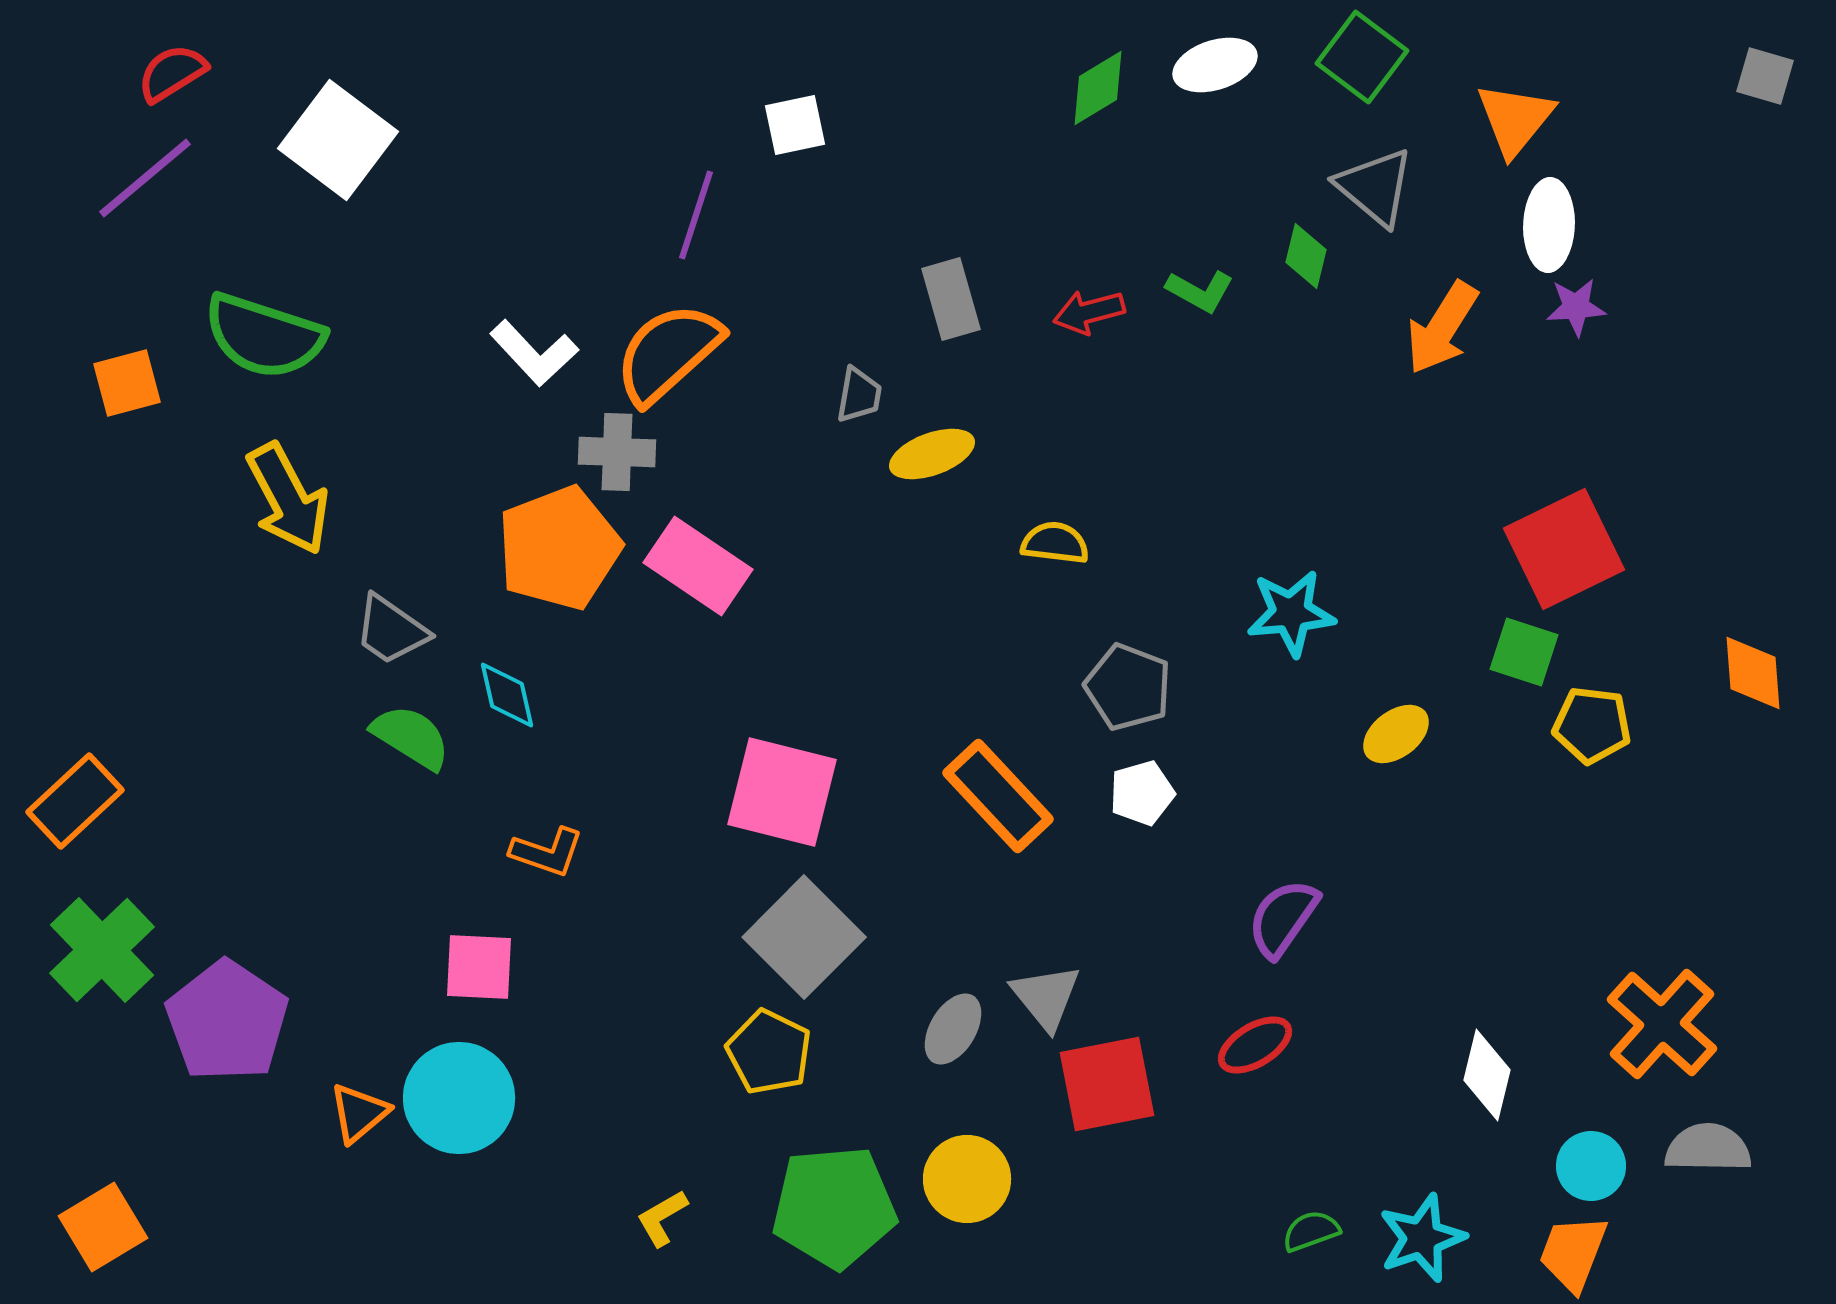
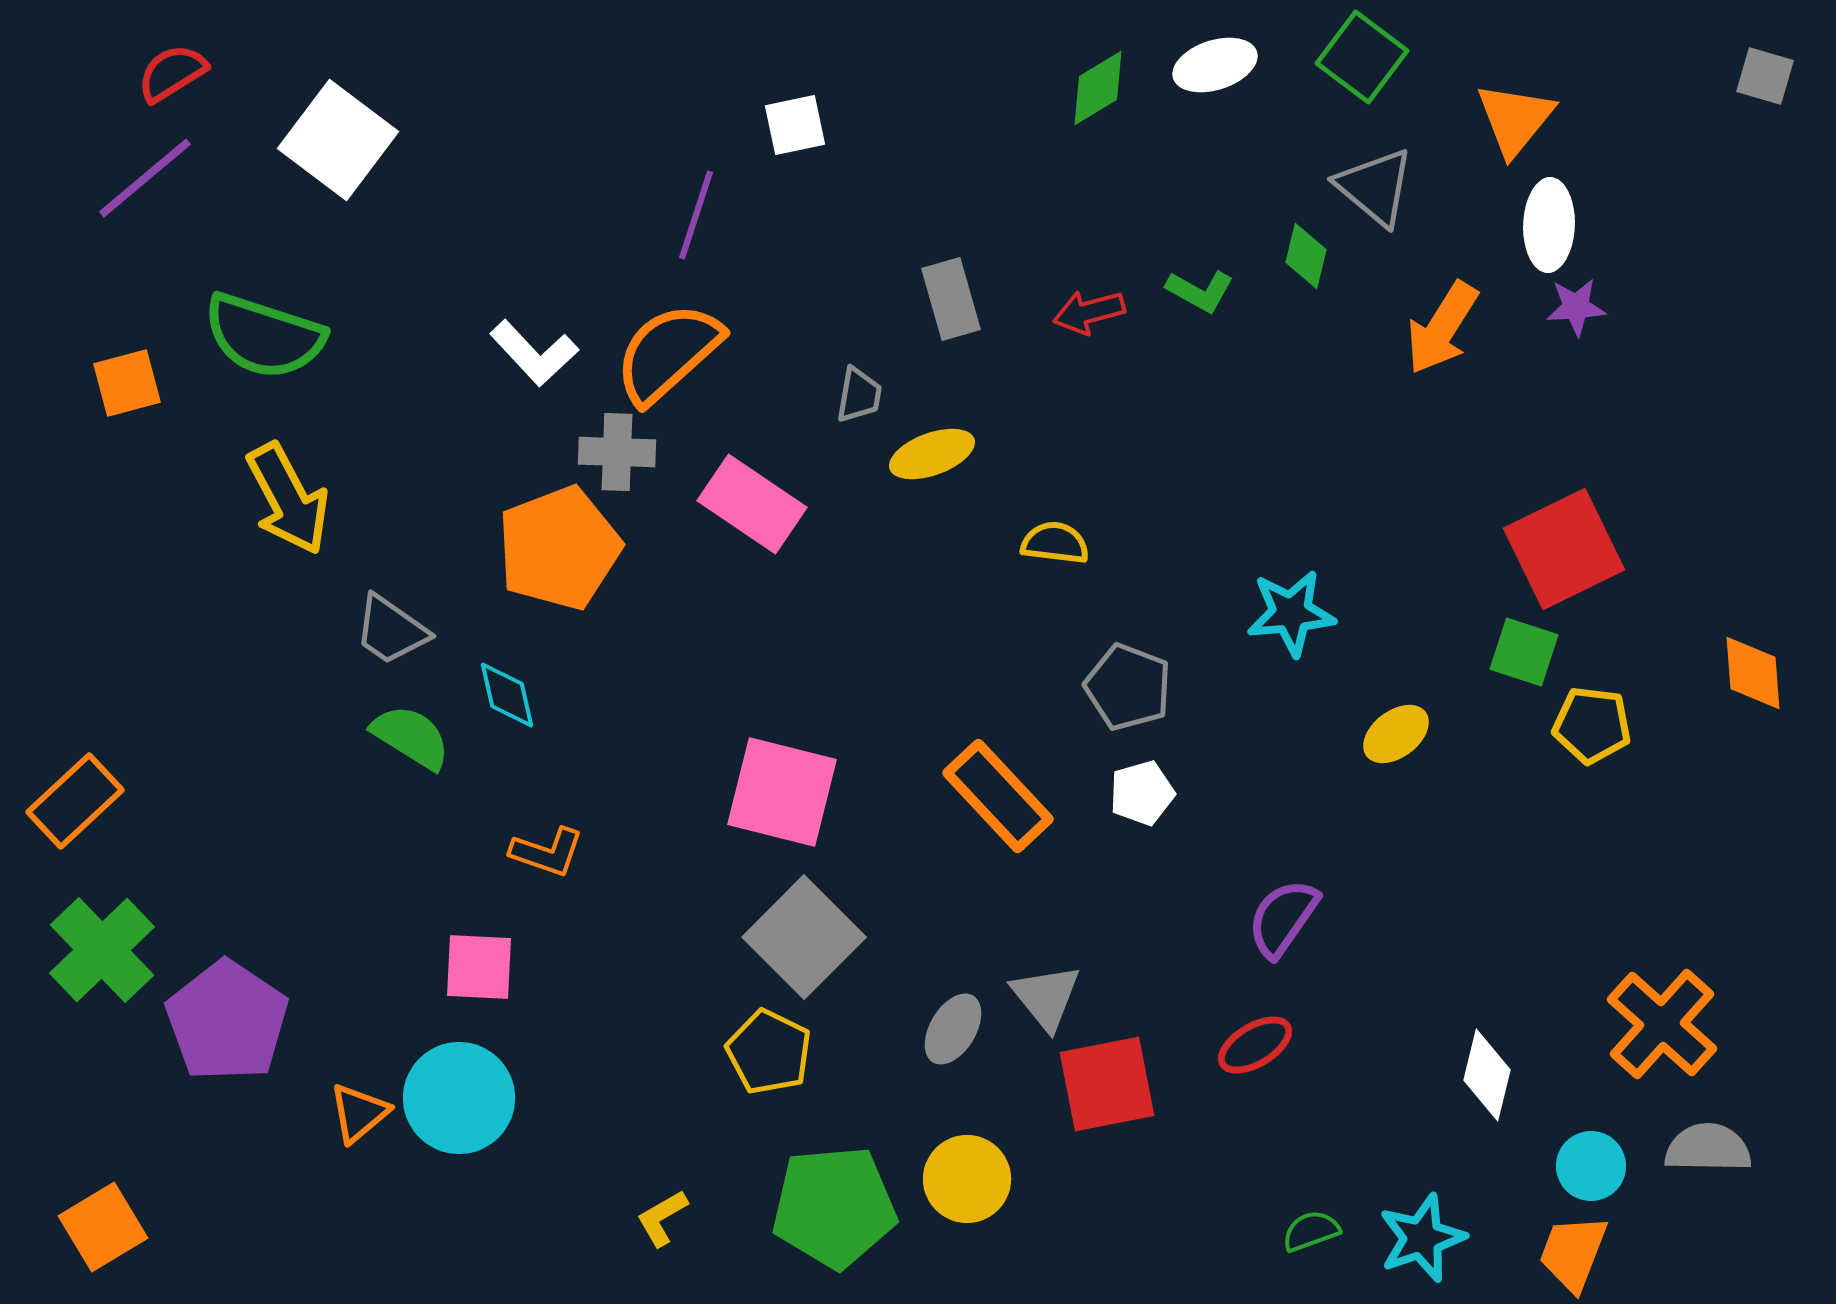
pink rectangle at (698, 566): moved 54 px right, 62 px up
